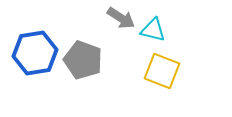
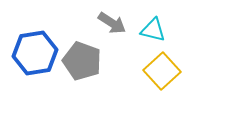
gray arrow: moved 9 px left, 5 px down
gray pentagon: moved 1 px left, 1 px down
yellow square: rotated 27 degrees clockwise
